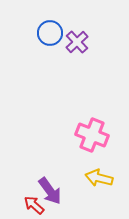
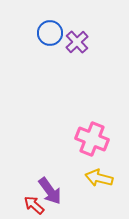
pink cross: moved 4 px down
